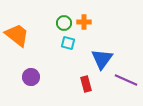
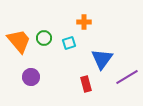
green circle: moved 20 px left, 15 px down
orange trapezoid: moved 2 px right, 6 px down; rotated 12 degrees clockwise
cyan square: moved 1 px right; rotated 32 degrees counterclockwise
purple line: moved 1 px right, 3 px up; rotated 55 degrees counterclockwise
